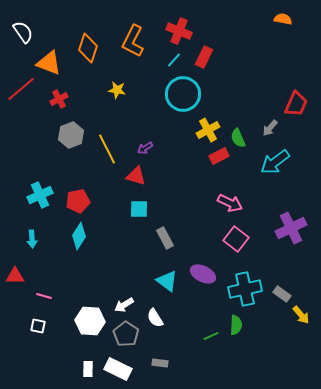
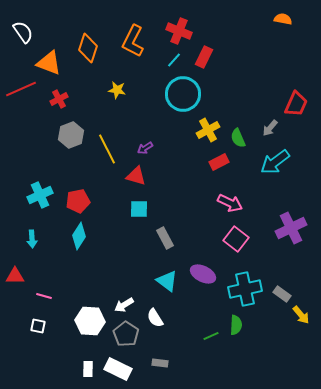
red line at (21, 89): rotated 16 degrees clockwise
red rectangle at (219, 156): moved 6 px down
